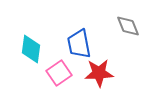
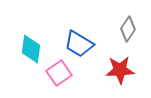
gray diamond: moved 3 px down; rotated 55 degrees clockwise
blue trapezoid: rotated 48 degrees counterclockwise
red star: moved 21 px right, 3 px up
